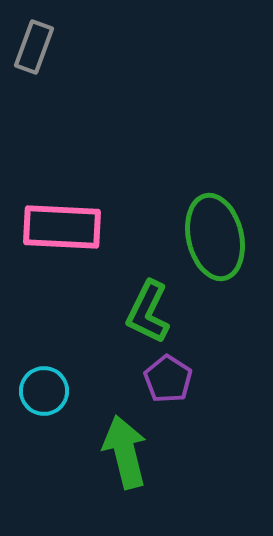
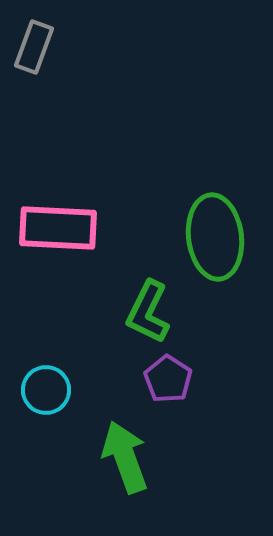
pink rectangle: moved 4 px left, 1 px down
green ellipse: rotated 6 degrees clockwise
cyan circle: moved 2 px right, 1 px up
green arrow: moved 5 px down; rotated 6 degrees counterclockwise
